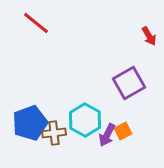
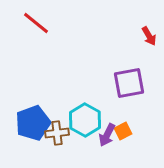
purple square: rotated 20 degrees clockwise
blue pentagon: moved 3 px right
brown cross: moved 3 px right
